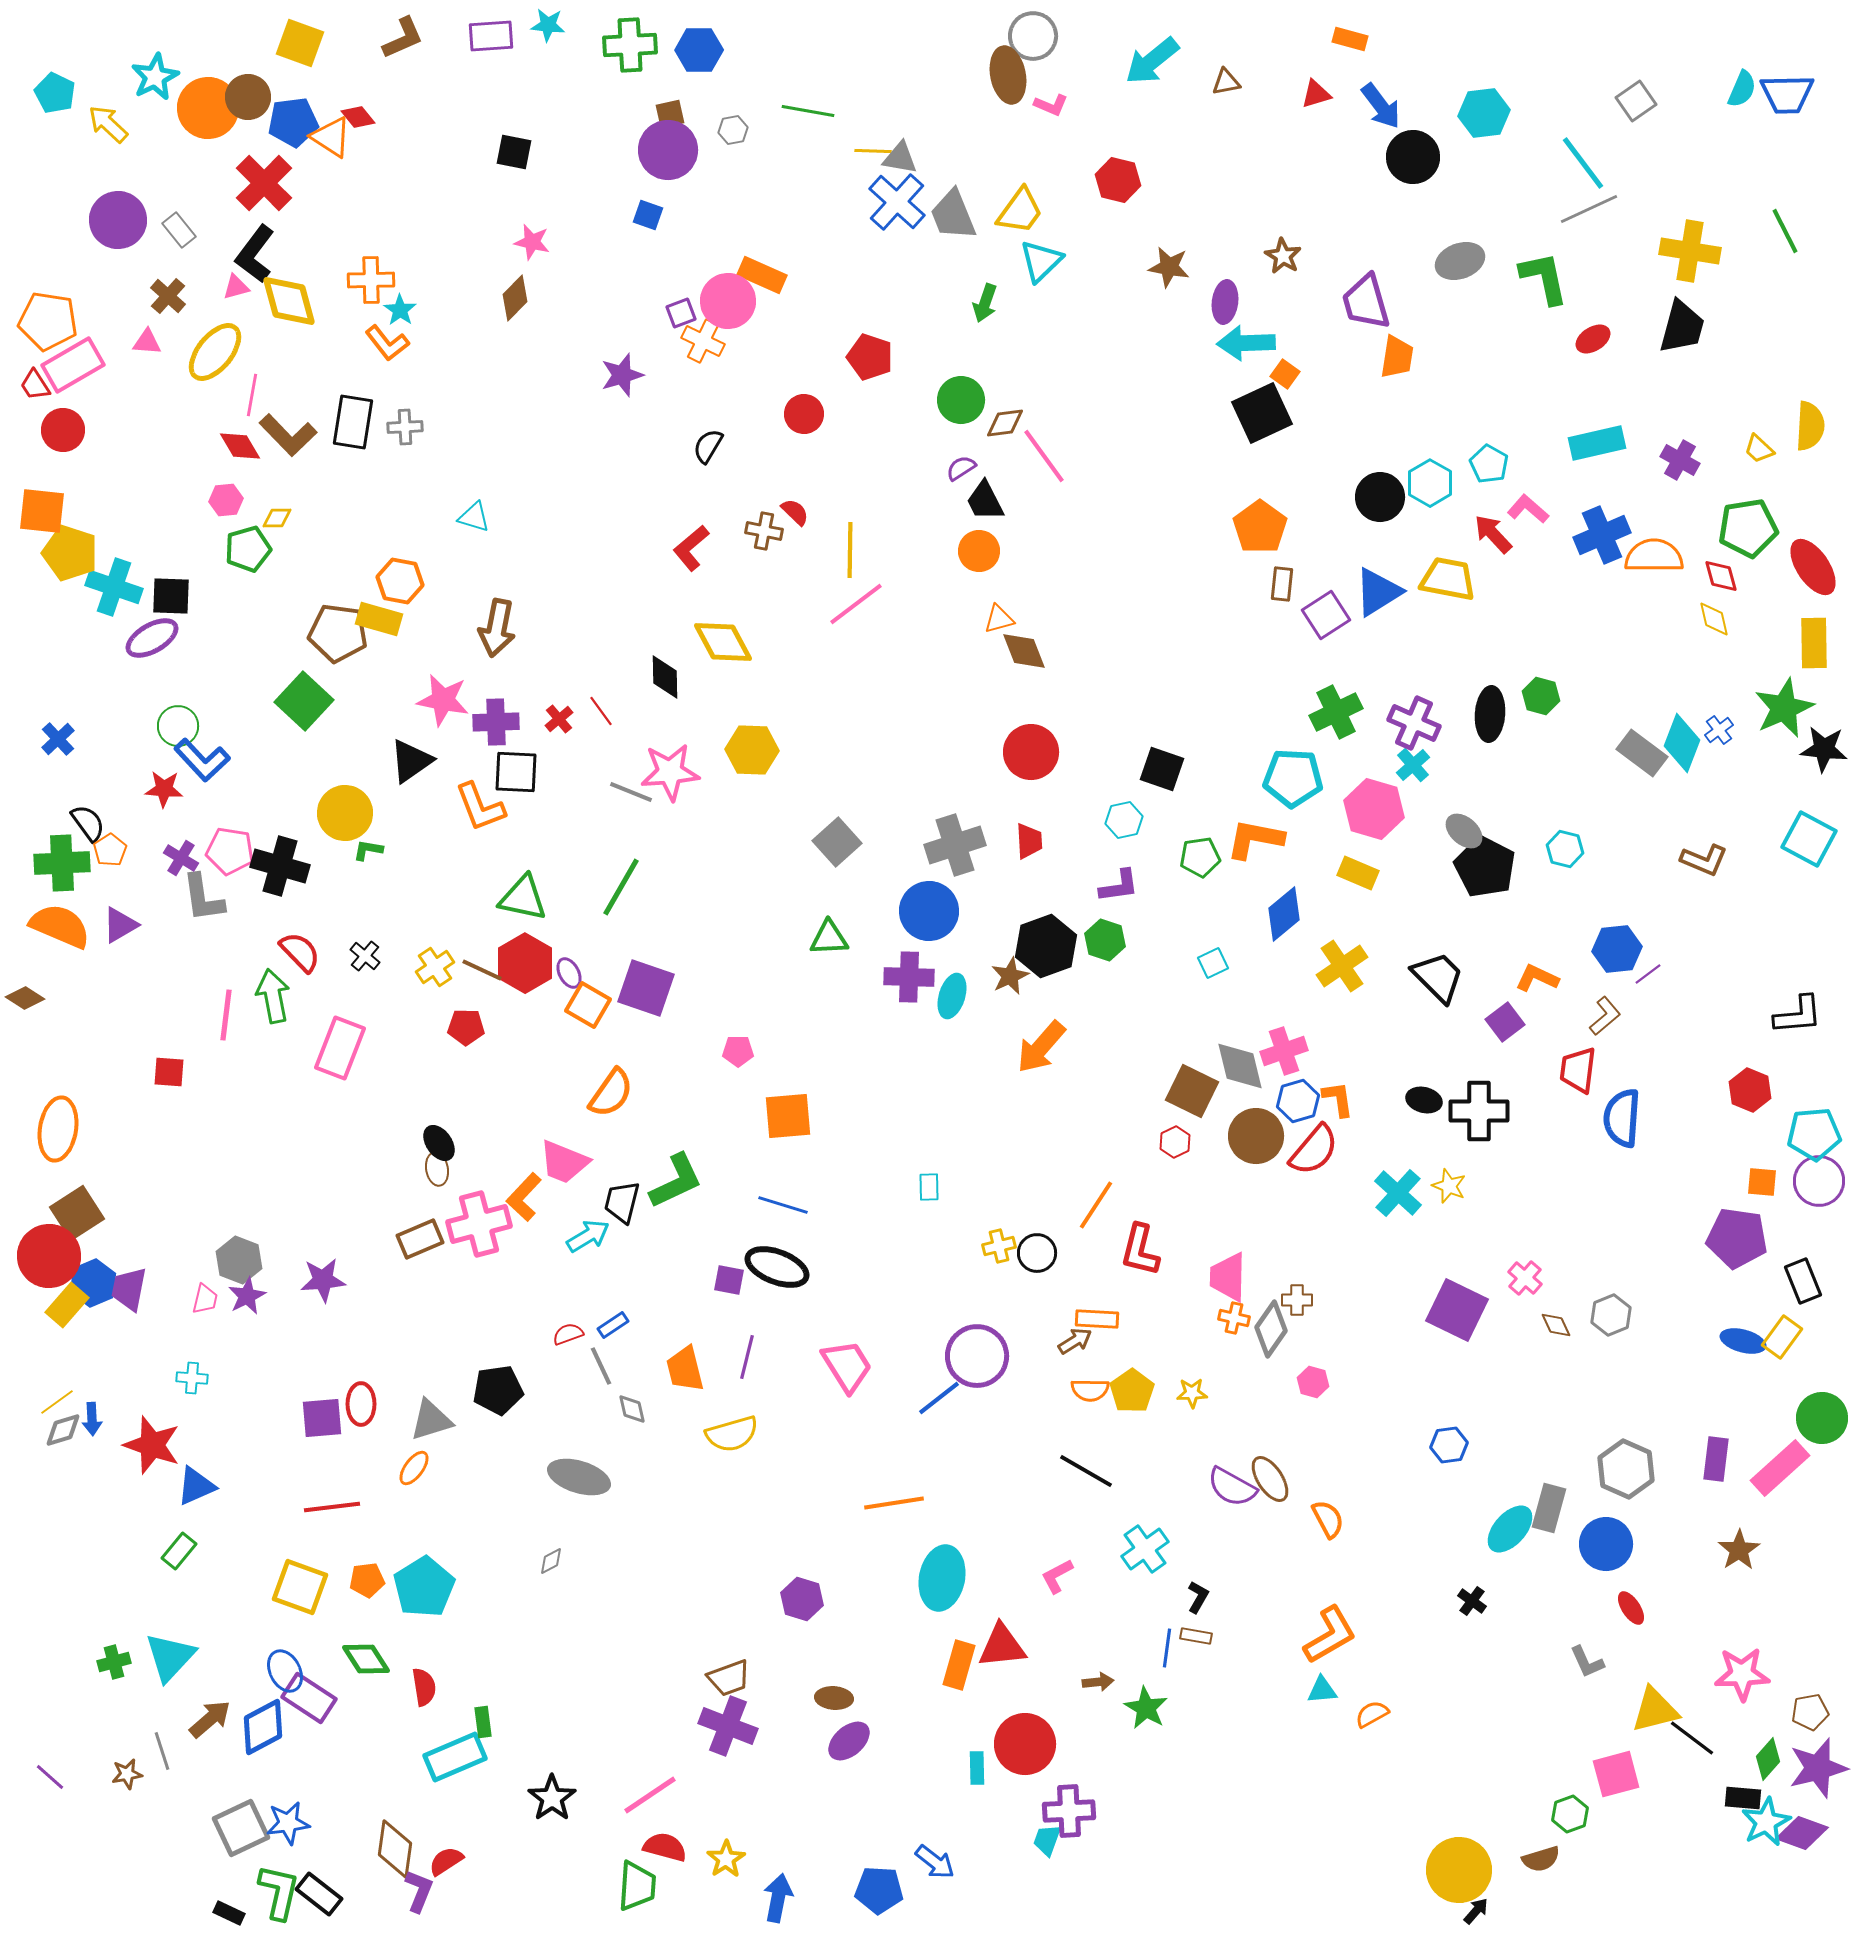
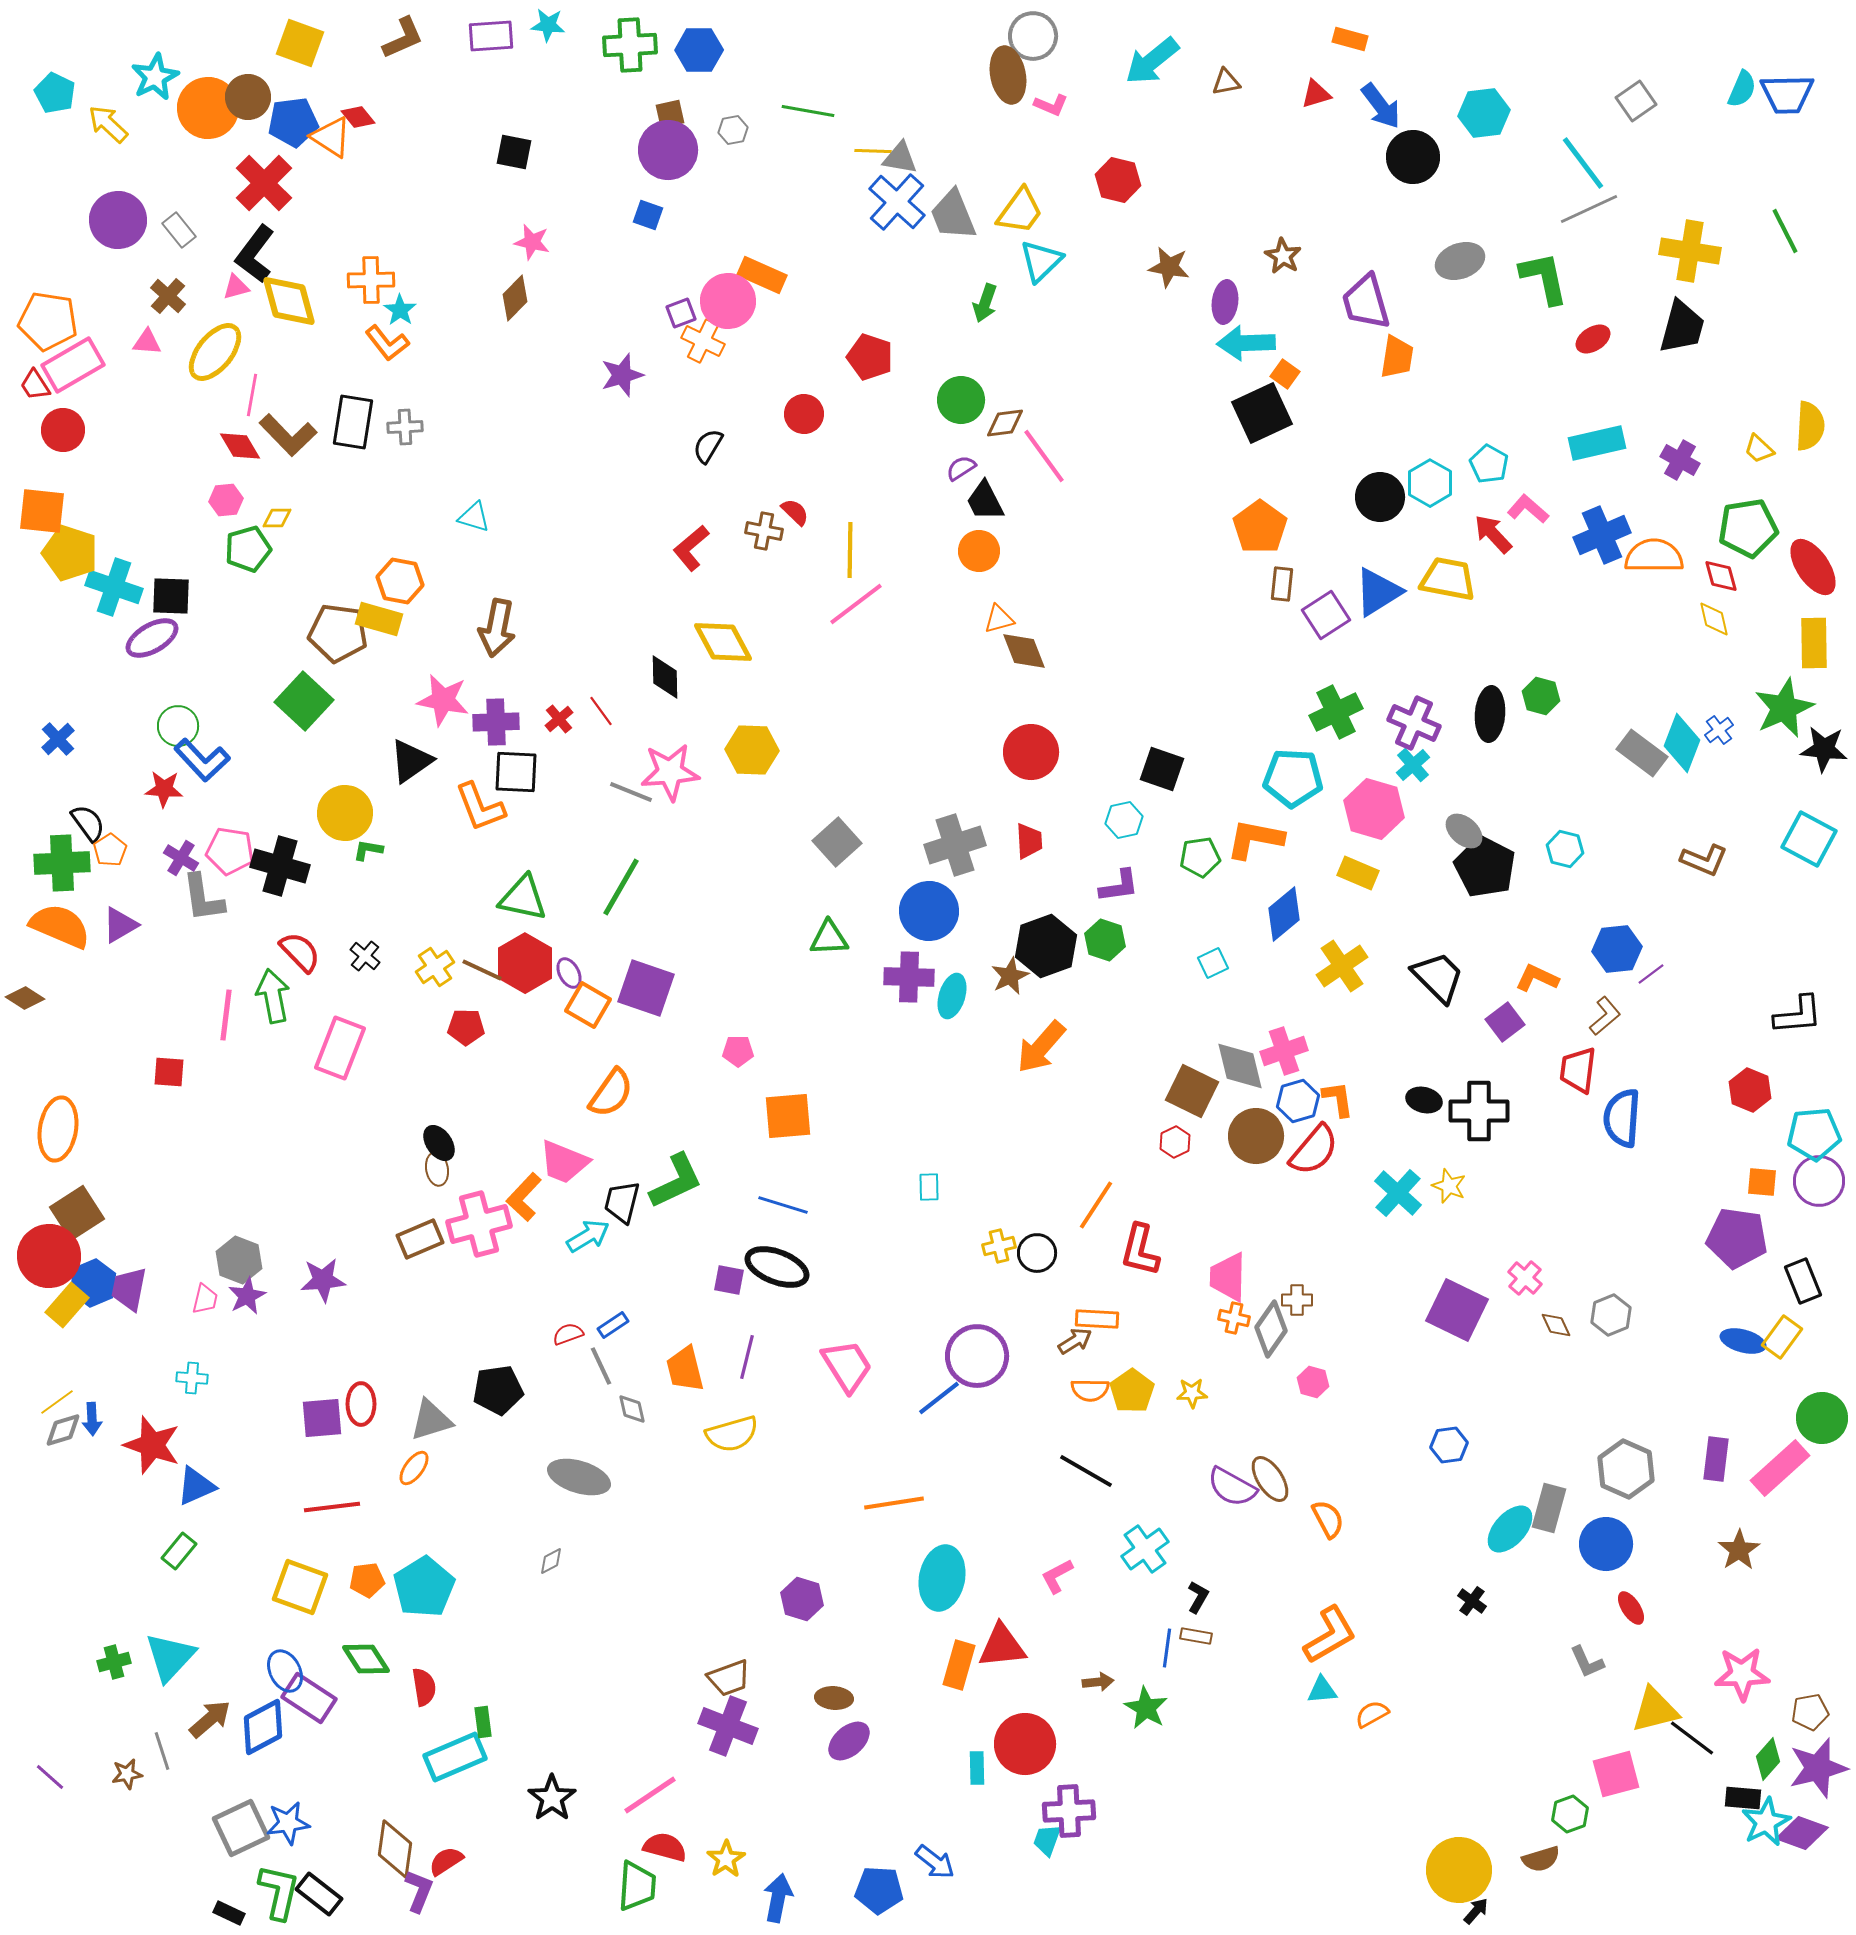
purple line at (1648, 974): moved 3 px right
